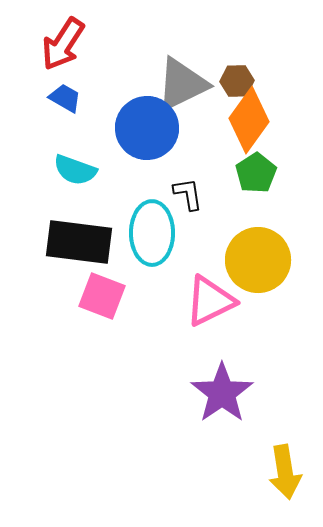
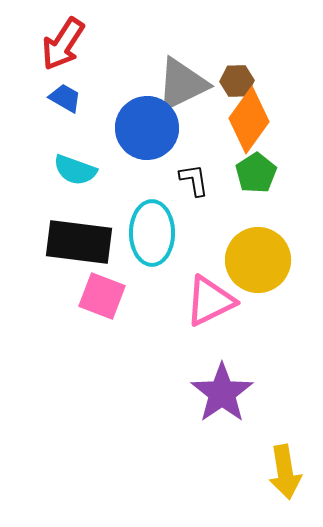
black L-shape: moved 6 px right, 14 px up
